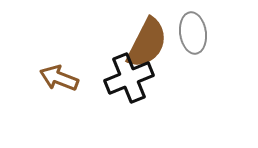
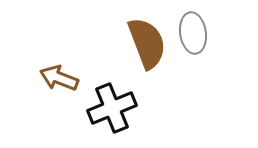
brown semicircle: rotated 48 degrees counterclockwise
black cross: moved 17 px left, 30 px down
